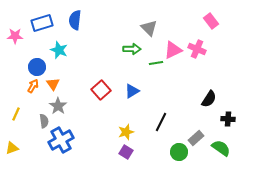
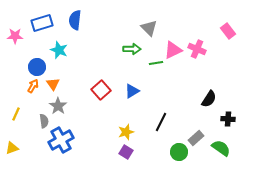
pink rectangle: moved 17 px right, 10 px down
